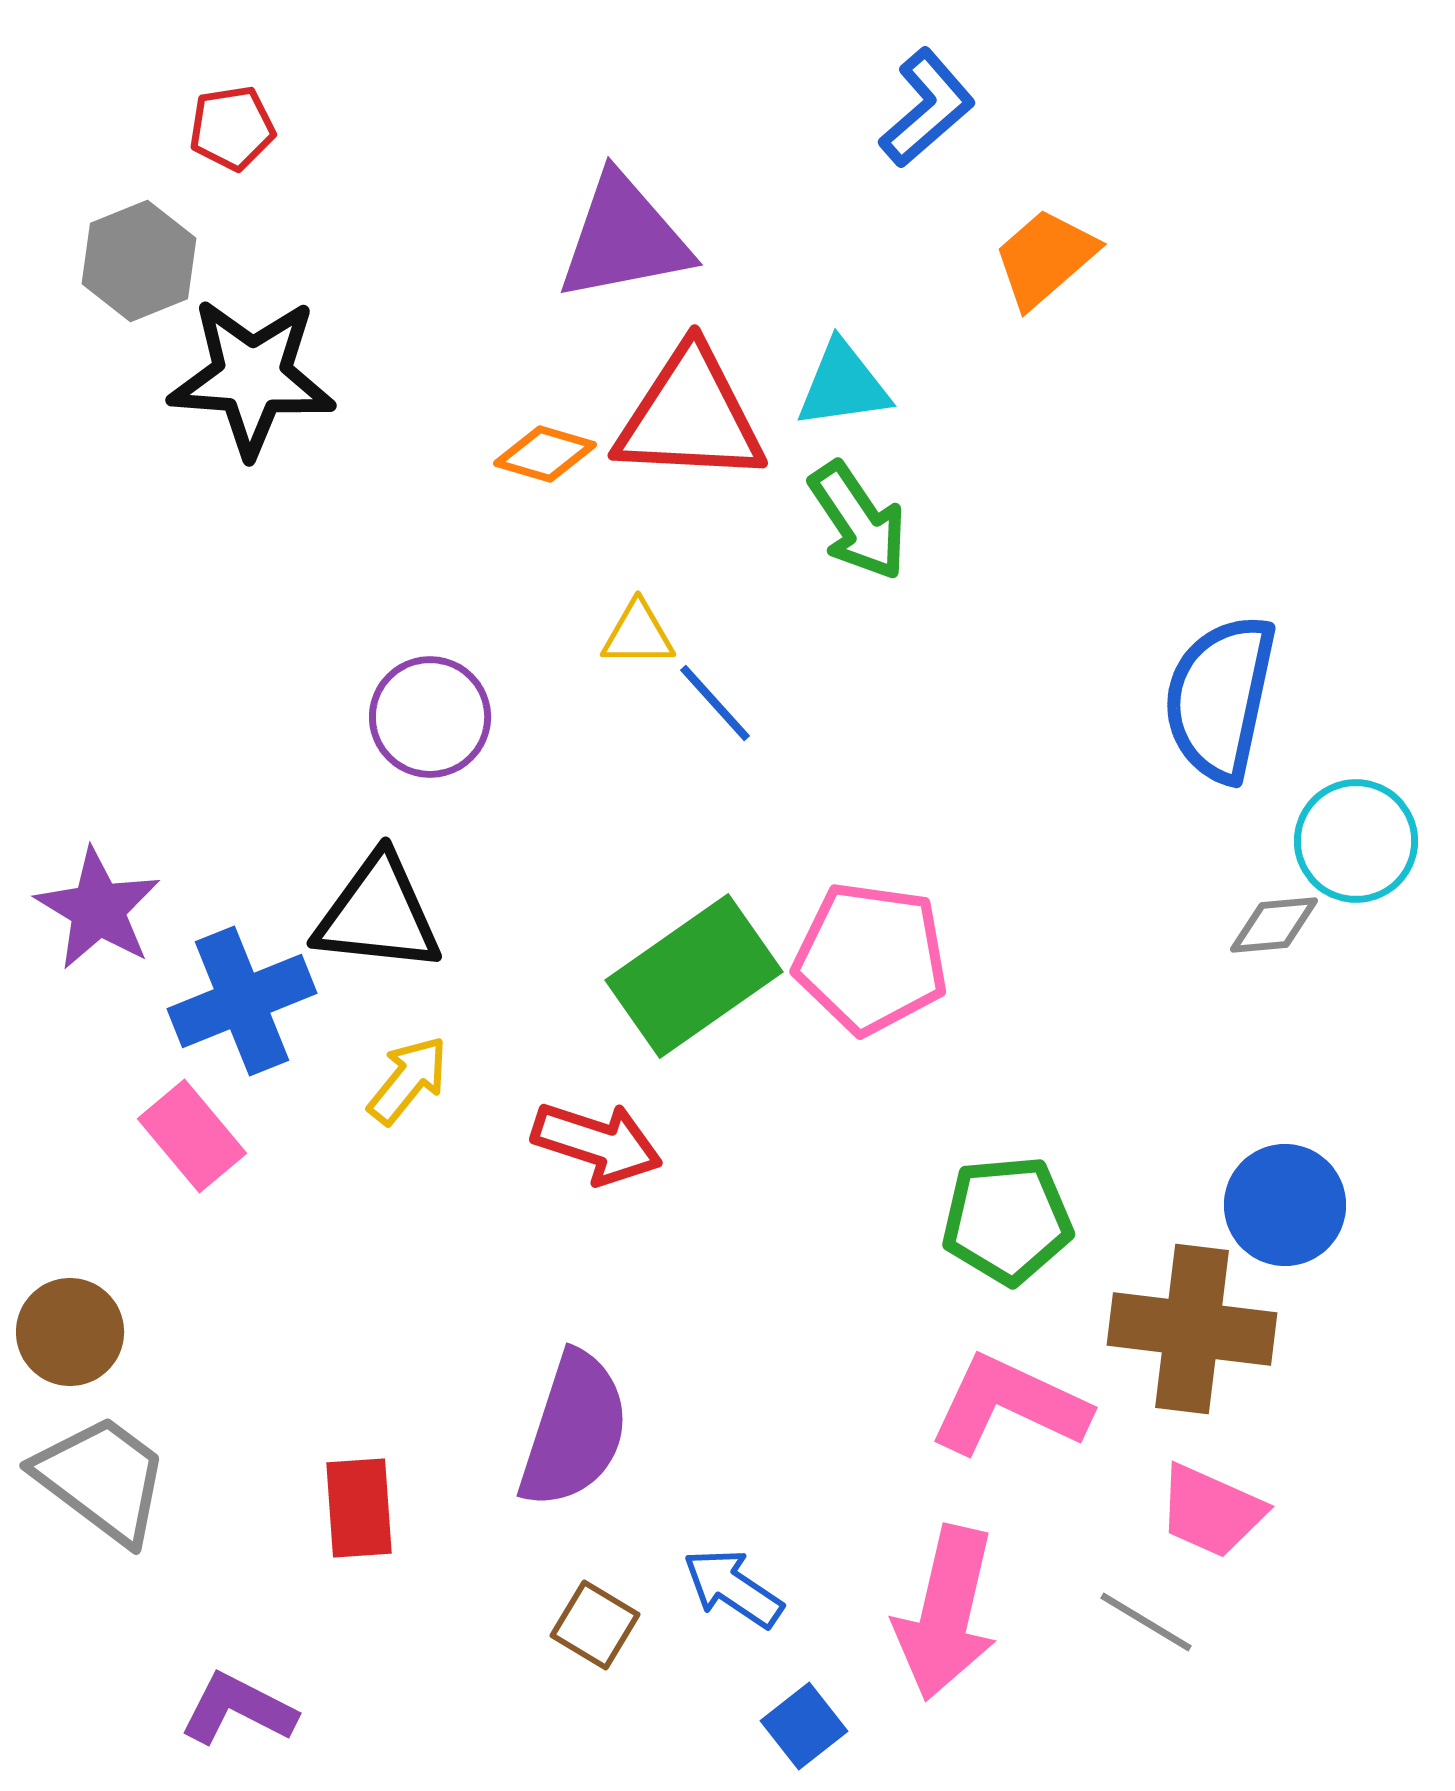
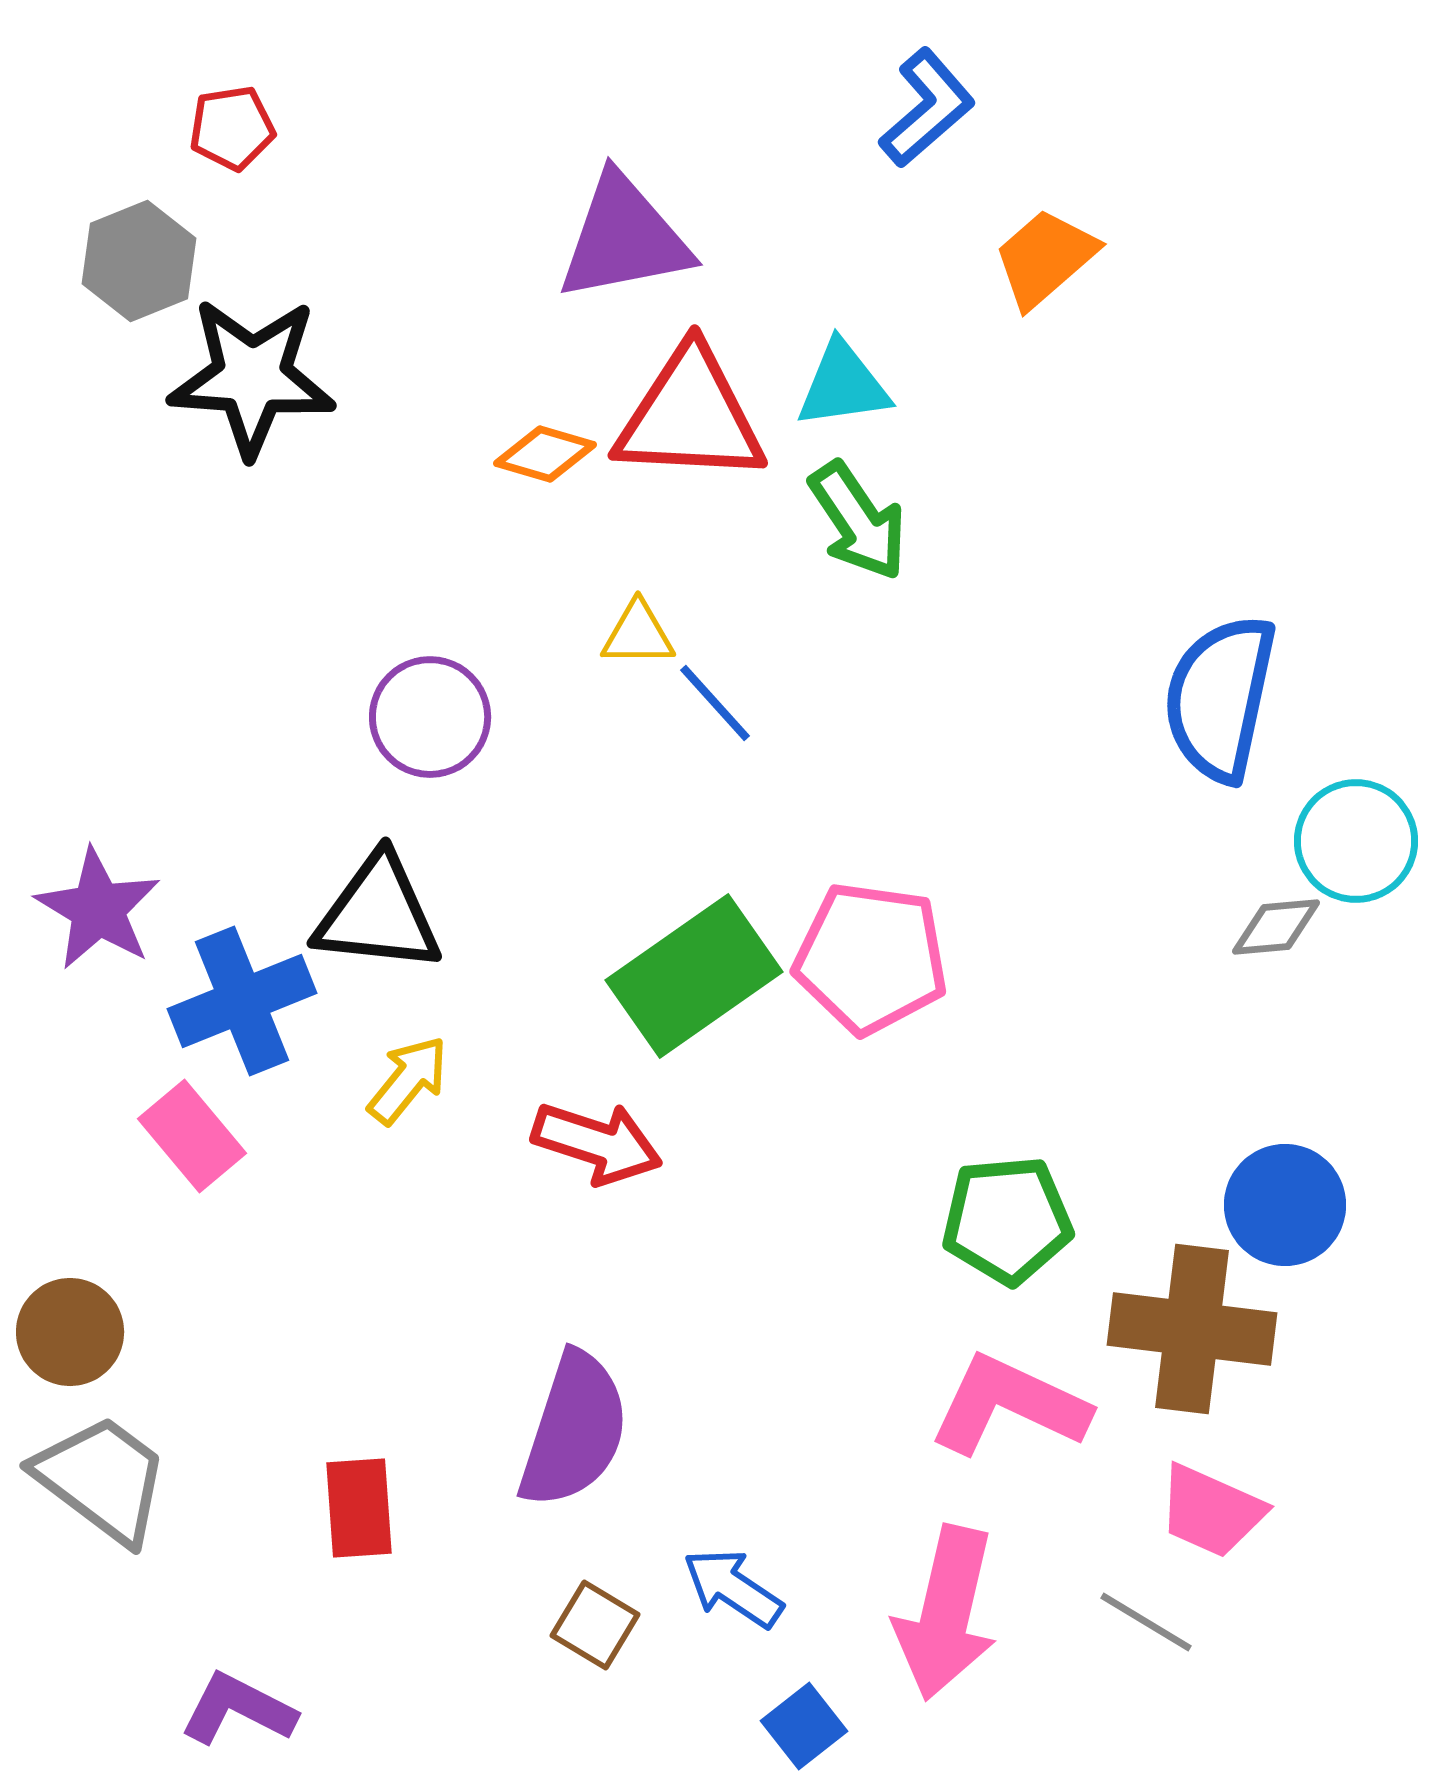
gray diamond: moved 2 px right, 2 px down
